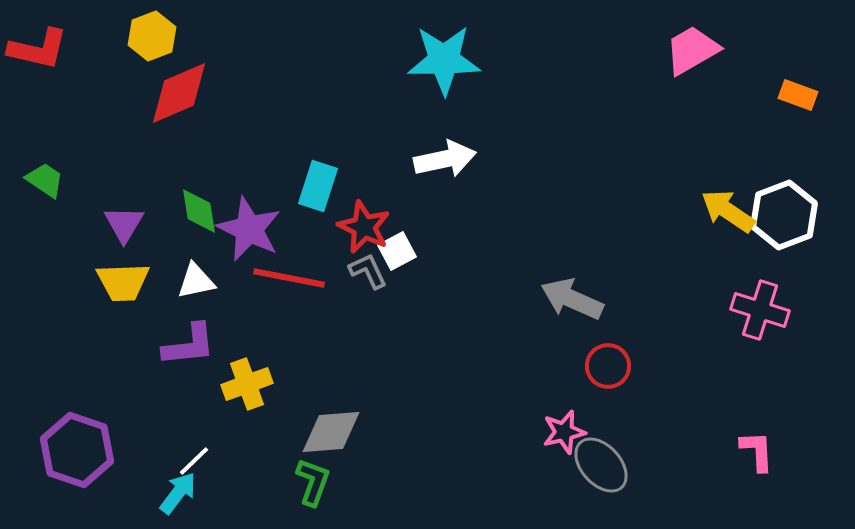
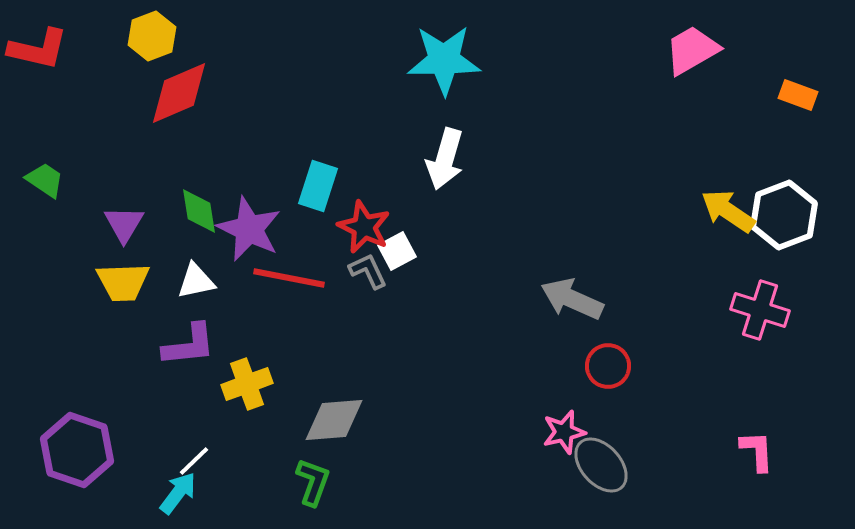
white arrow: rotated 118 degrees clockwise
gray diamond: moved 3 px right, 12 px up
